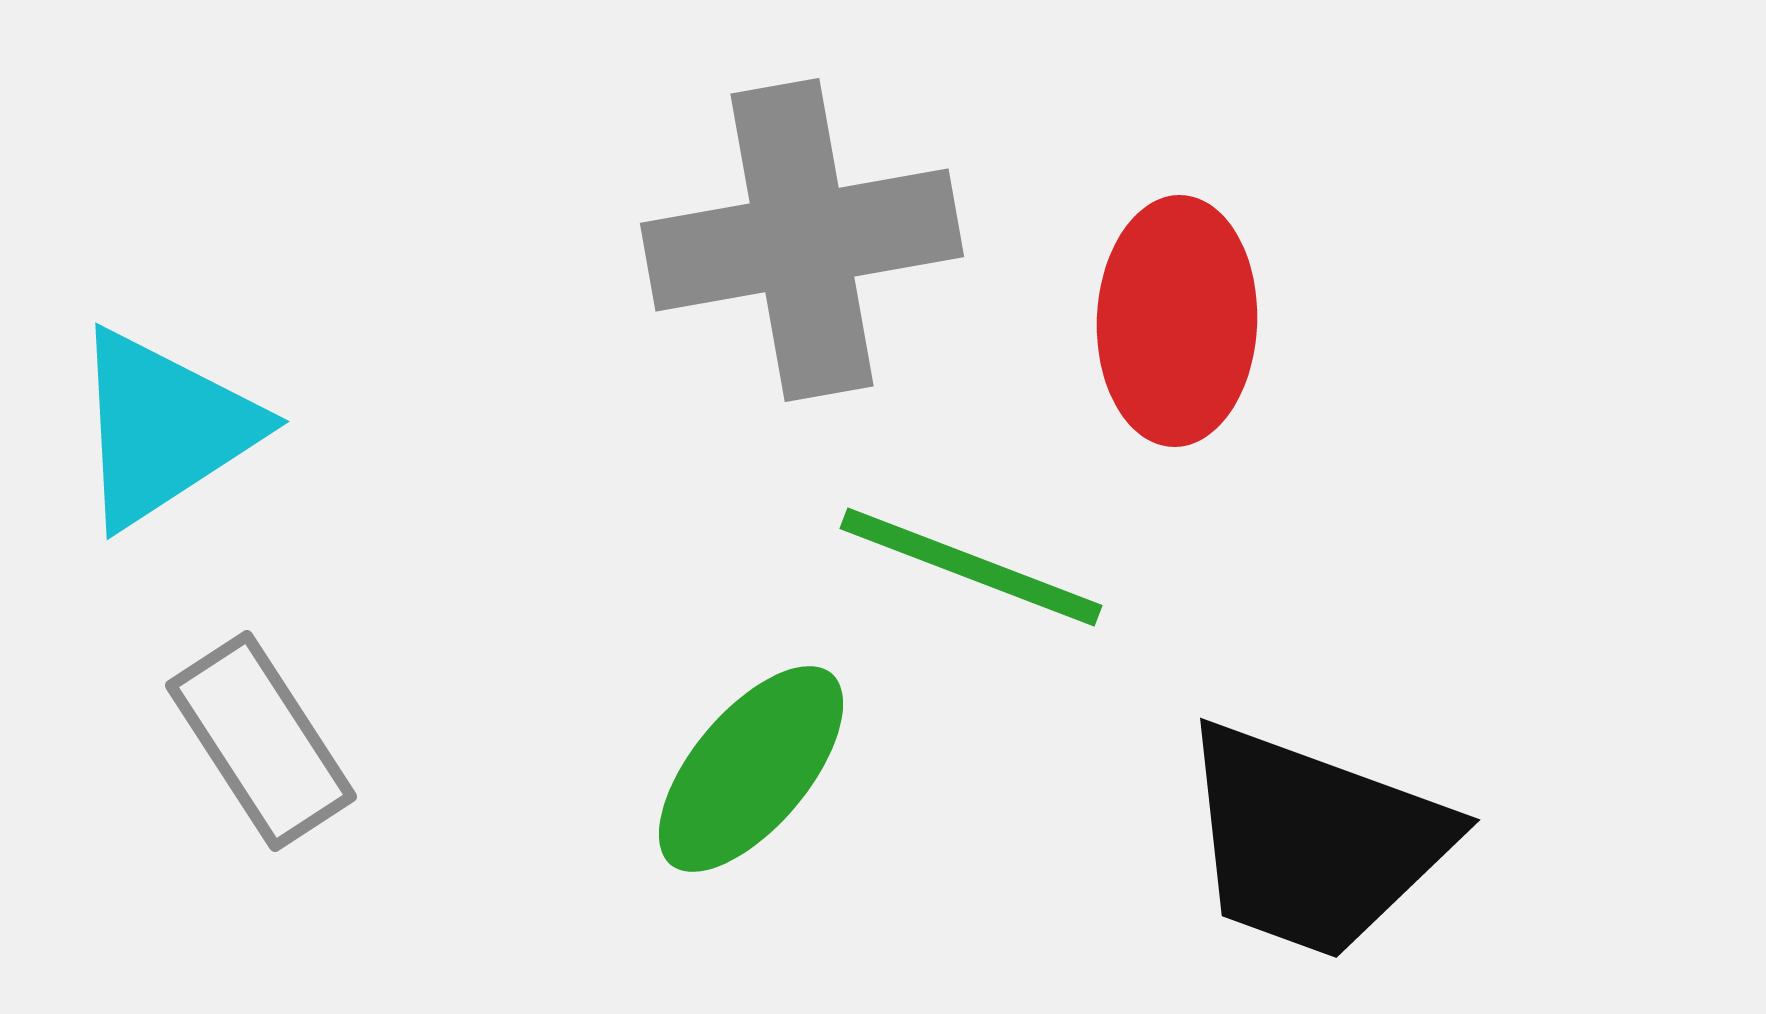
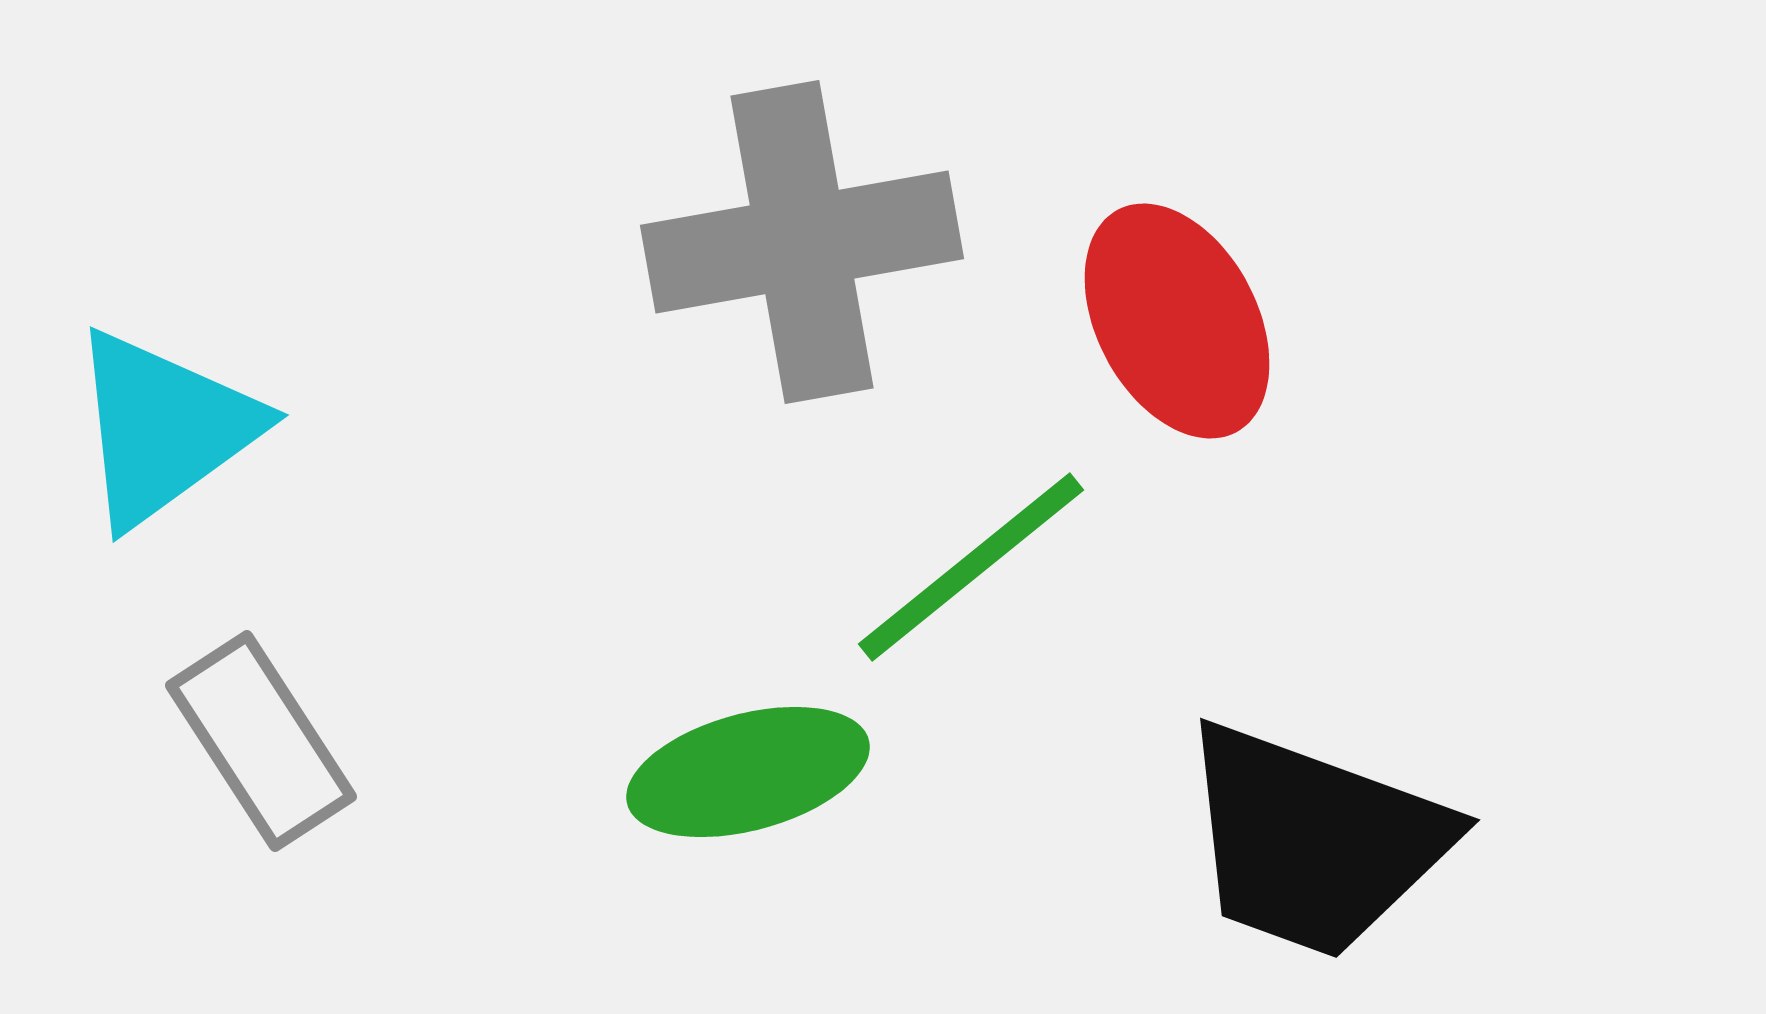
gray cross: moved 2 px down
red ellipse: rotated 30 degrees counterclockwise
cyan triangle: rotated 3 degrees counterclockwise
green line: rotated 60 degrees counterclockwise
green ellipse: moved 3 px left, 3 px down; rotated 35 degrees clockwise
